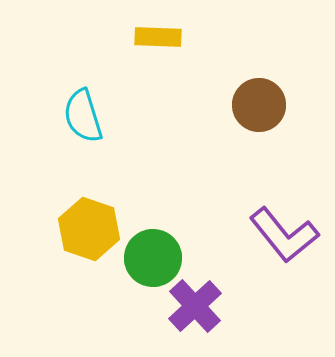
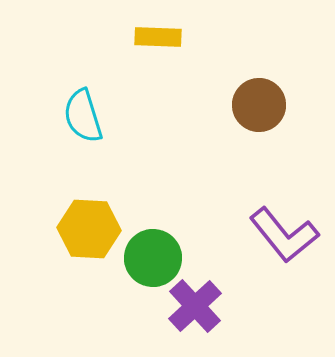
yellow hexagon: rotated 16 degrees counterclockwise
